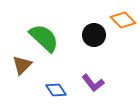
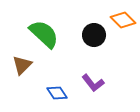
green semicircle: moved 4 px up
blue diamond: moved 1 px right, 3 px down
